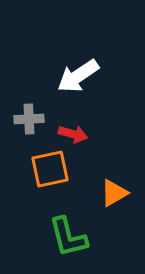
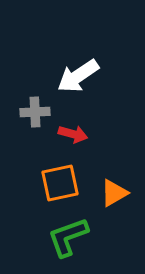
gray cross: moved 6 px right, 7 px up
orange square: moved 10 px right, 14 px down
green L-shape: rotated 84 degrees clockwise
